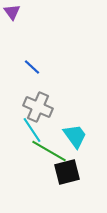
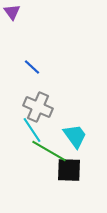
black square: moved 2 px right, 2 px up; rotated 16 degrees clockwise
